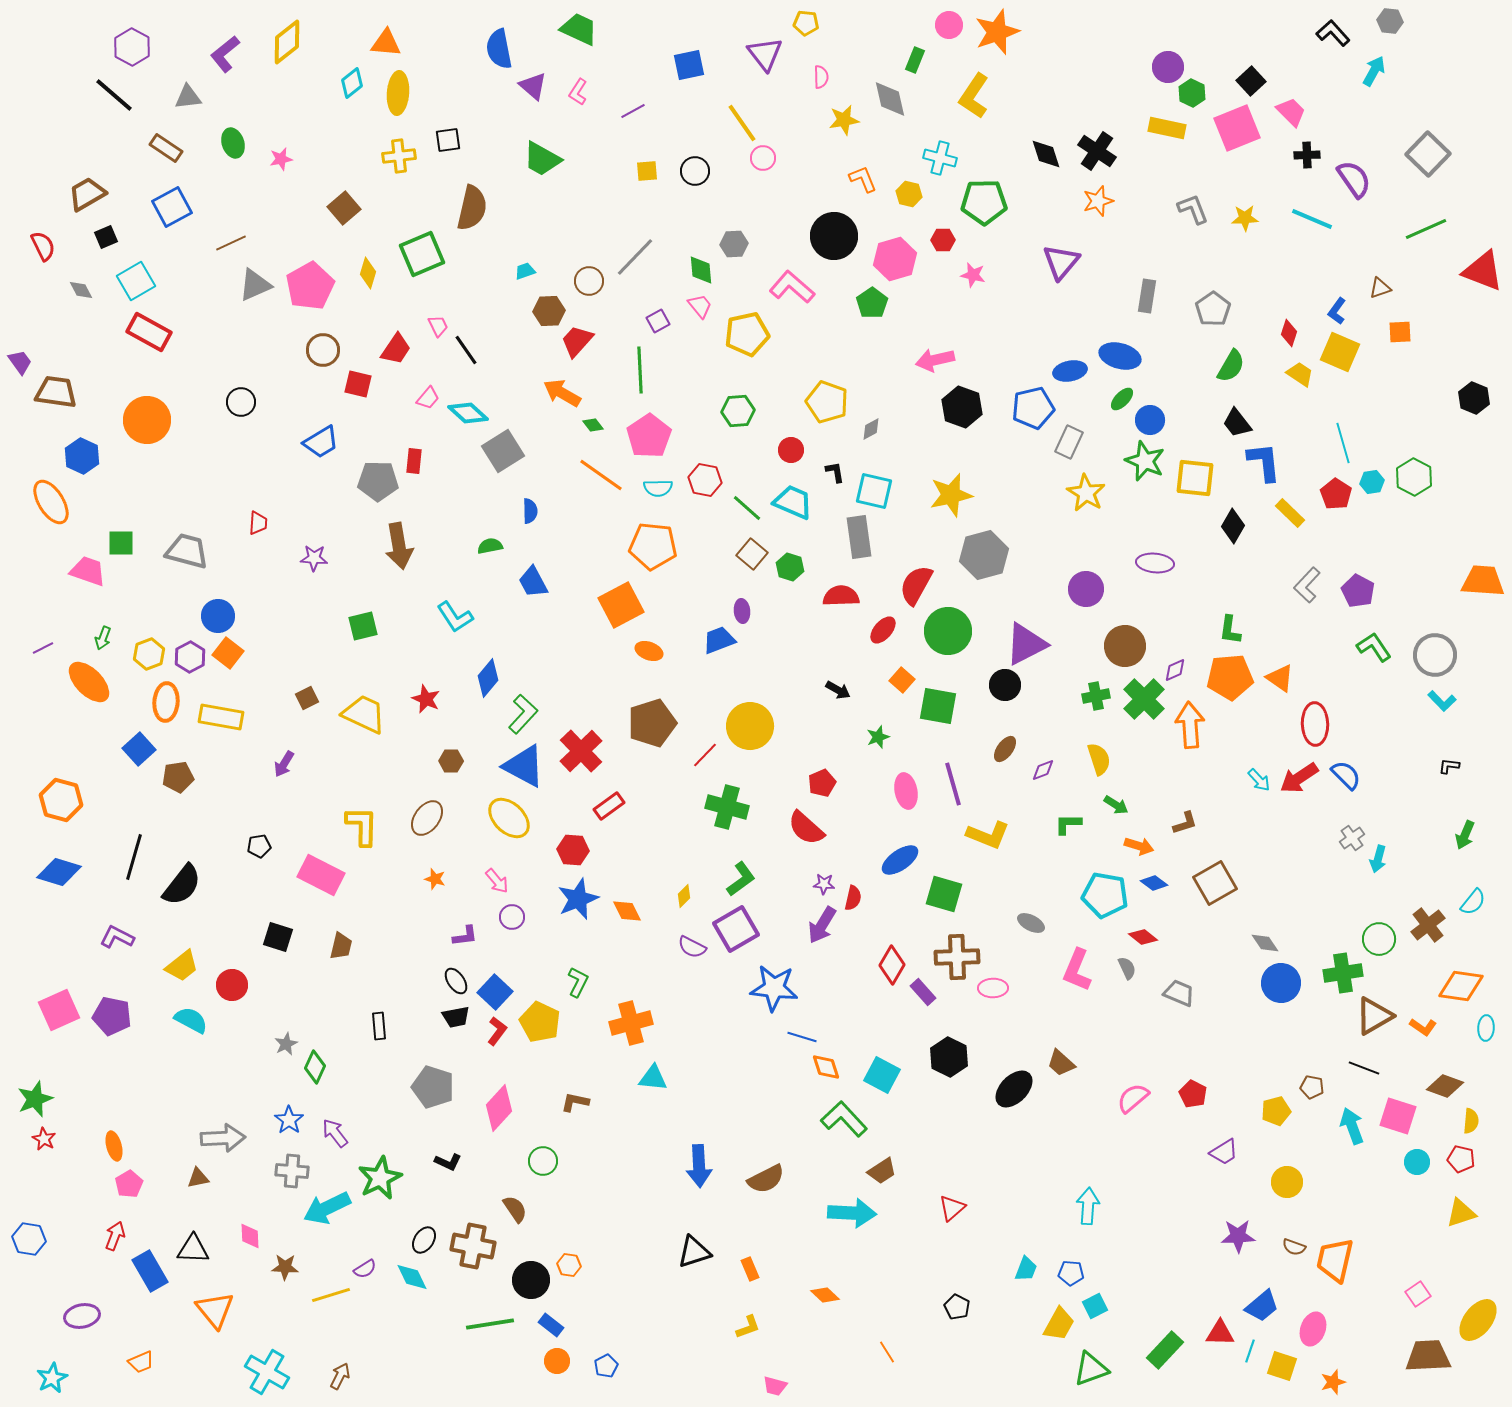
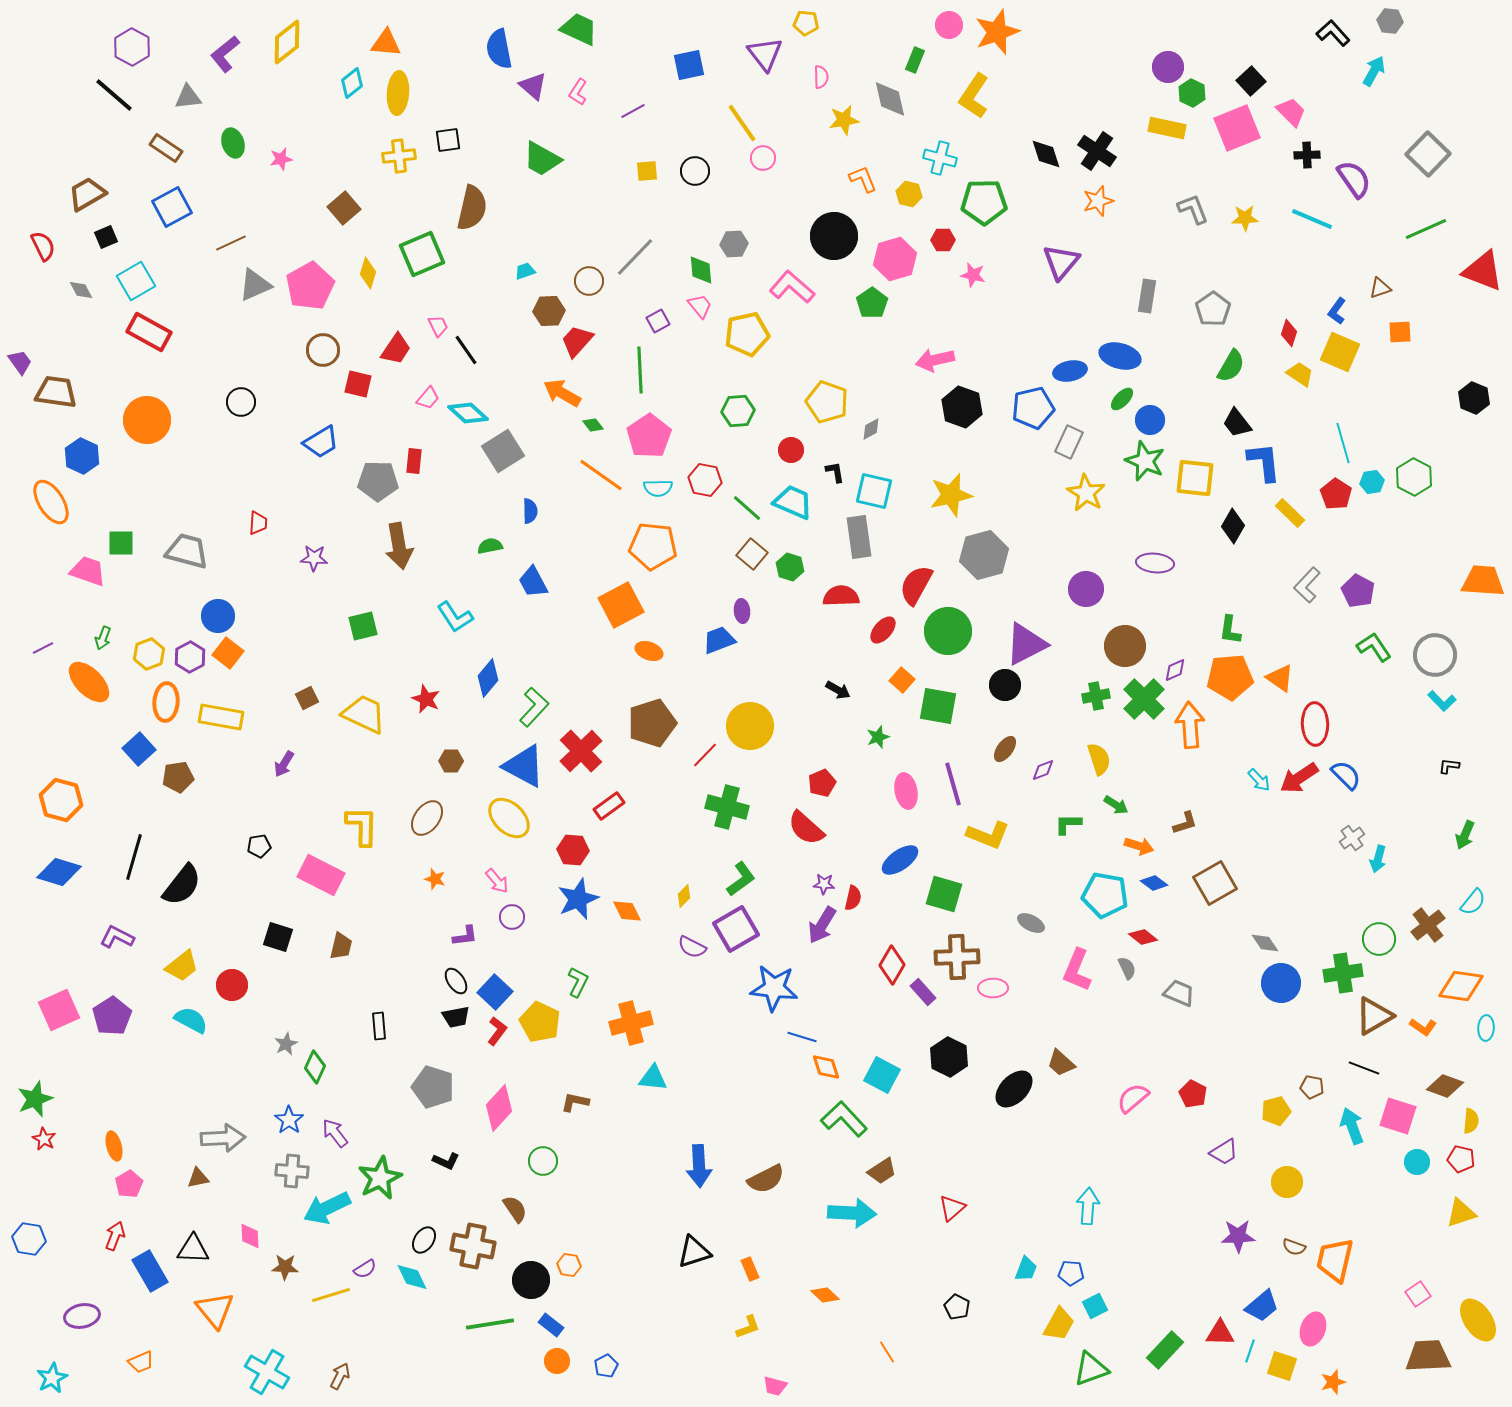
green L-shape at (523, 714): moved 11 px right, 7 px up
purple pentagon at (112, 1016): rotated 27 degrees clockwise
black L-shape at (448, 1162): moved 2 px left, 1 px up
yellow ellipse at (1478, 1320): rotated 72 degrees counterclockwise
